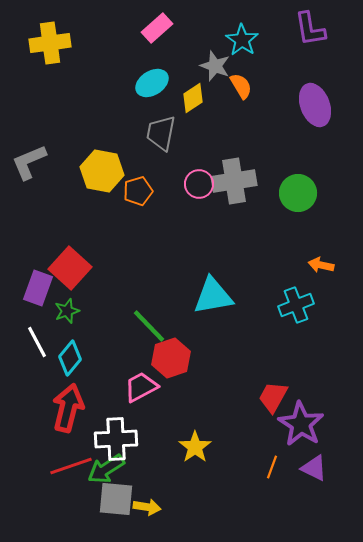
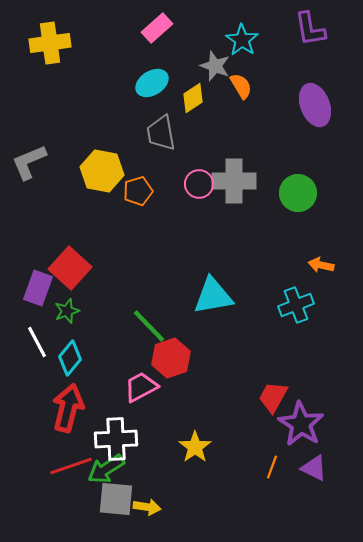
gray trapezoid: rotated 21 degrees counterclockwise
gray cross: rotated 9 degrees clockwise
